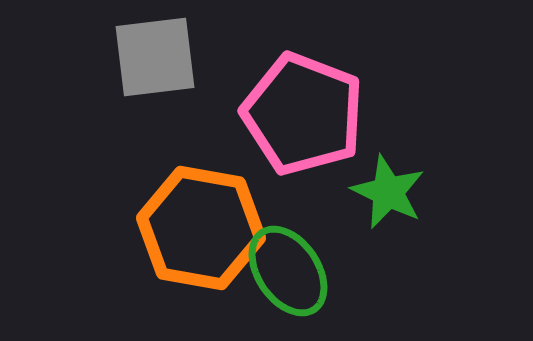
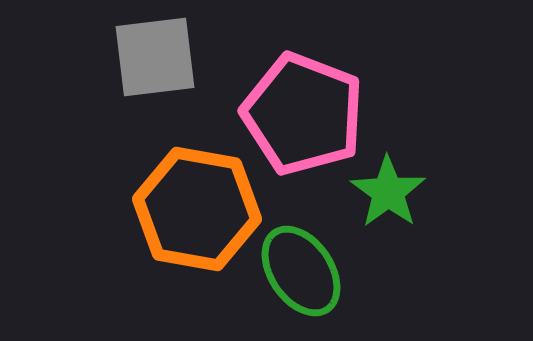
green star: rotated 10 degrees clockwise
orange hexagon: moved 4 px left, 19 px up
green ellipse: moved 13 px right
